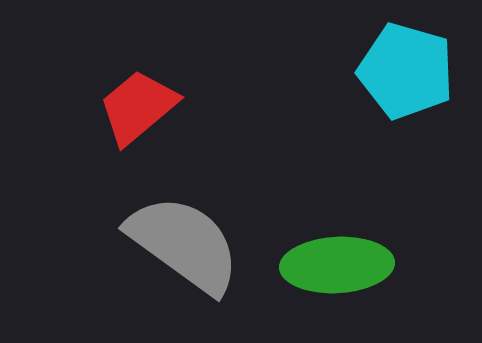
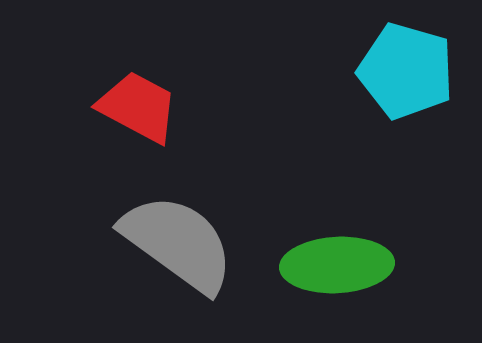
red trapezoid: rotated 68 degrees clockwise
gray semicircle: moved 6 px left, 1 px up
